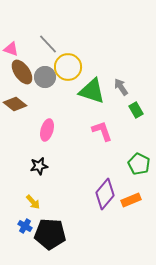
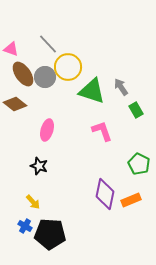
brown ellipse: moved 1 px right, 2 px down
black star: rotated 30 degrees clockwise
purple diamond: rotated 28 degrees counterclockwise
